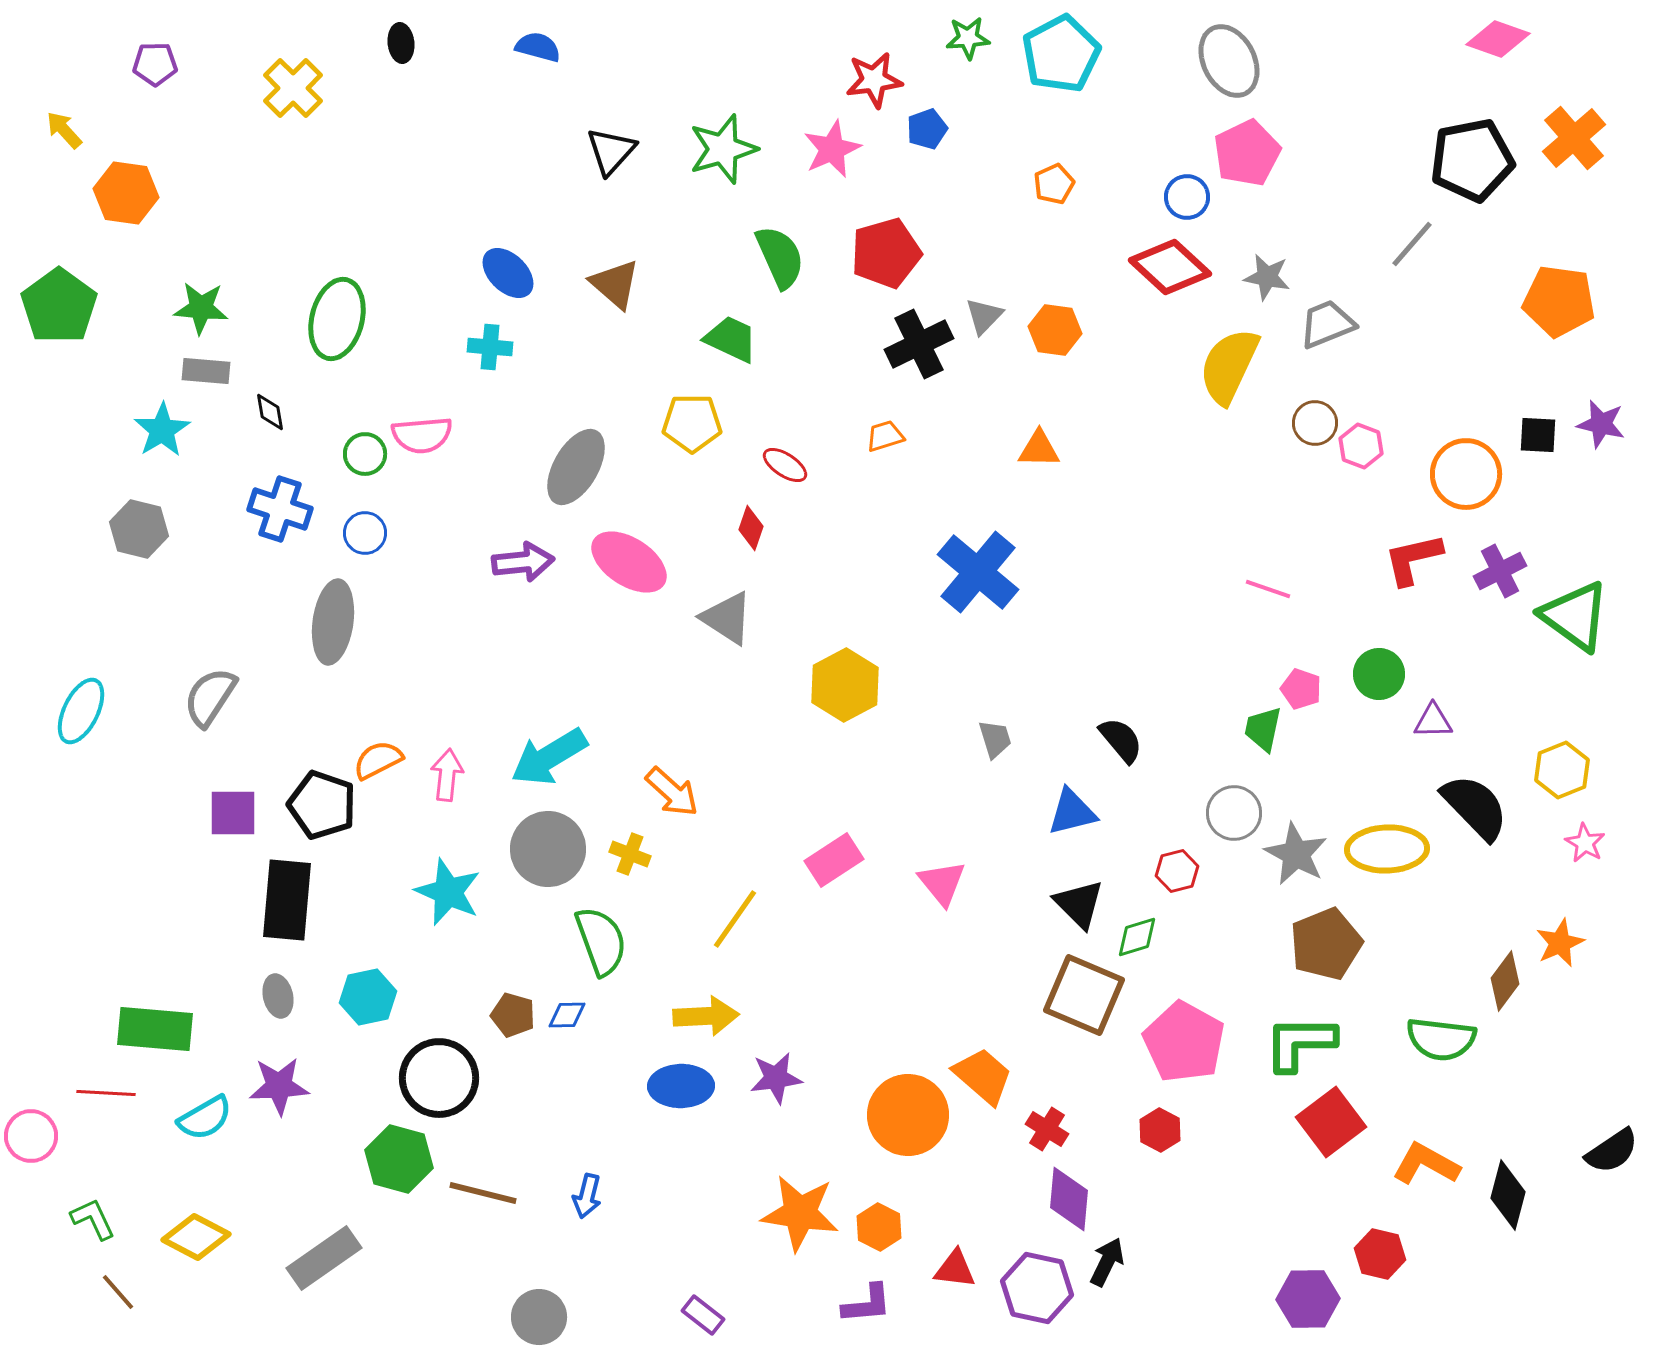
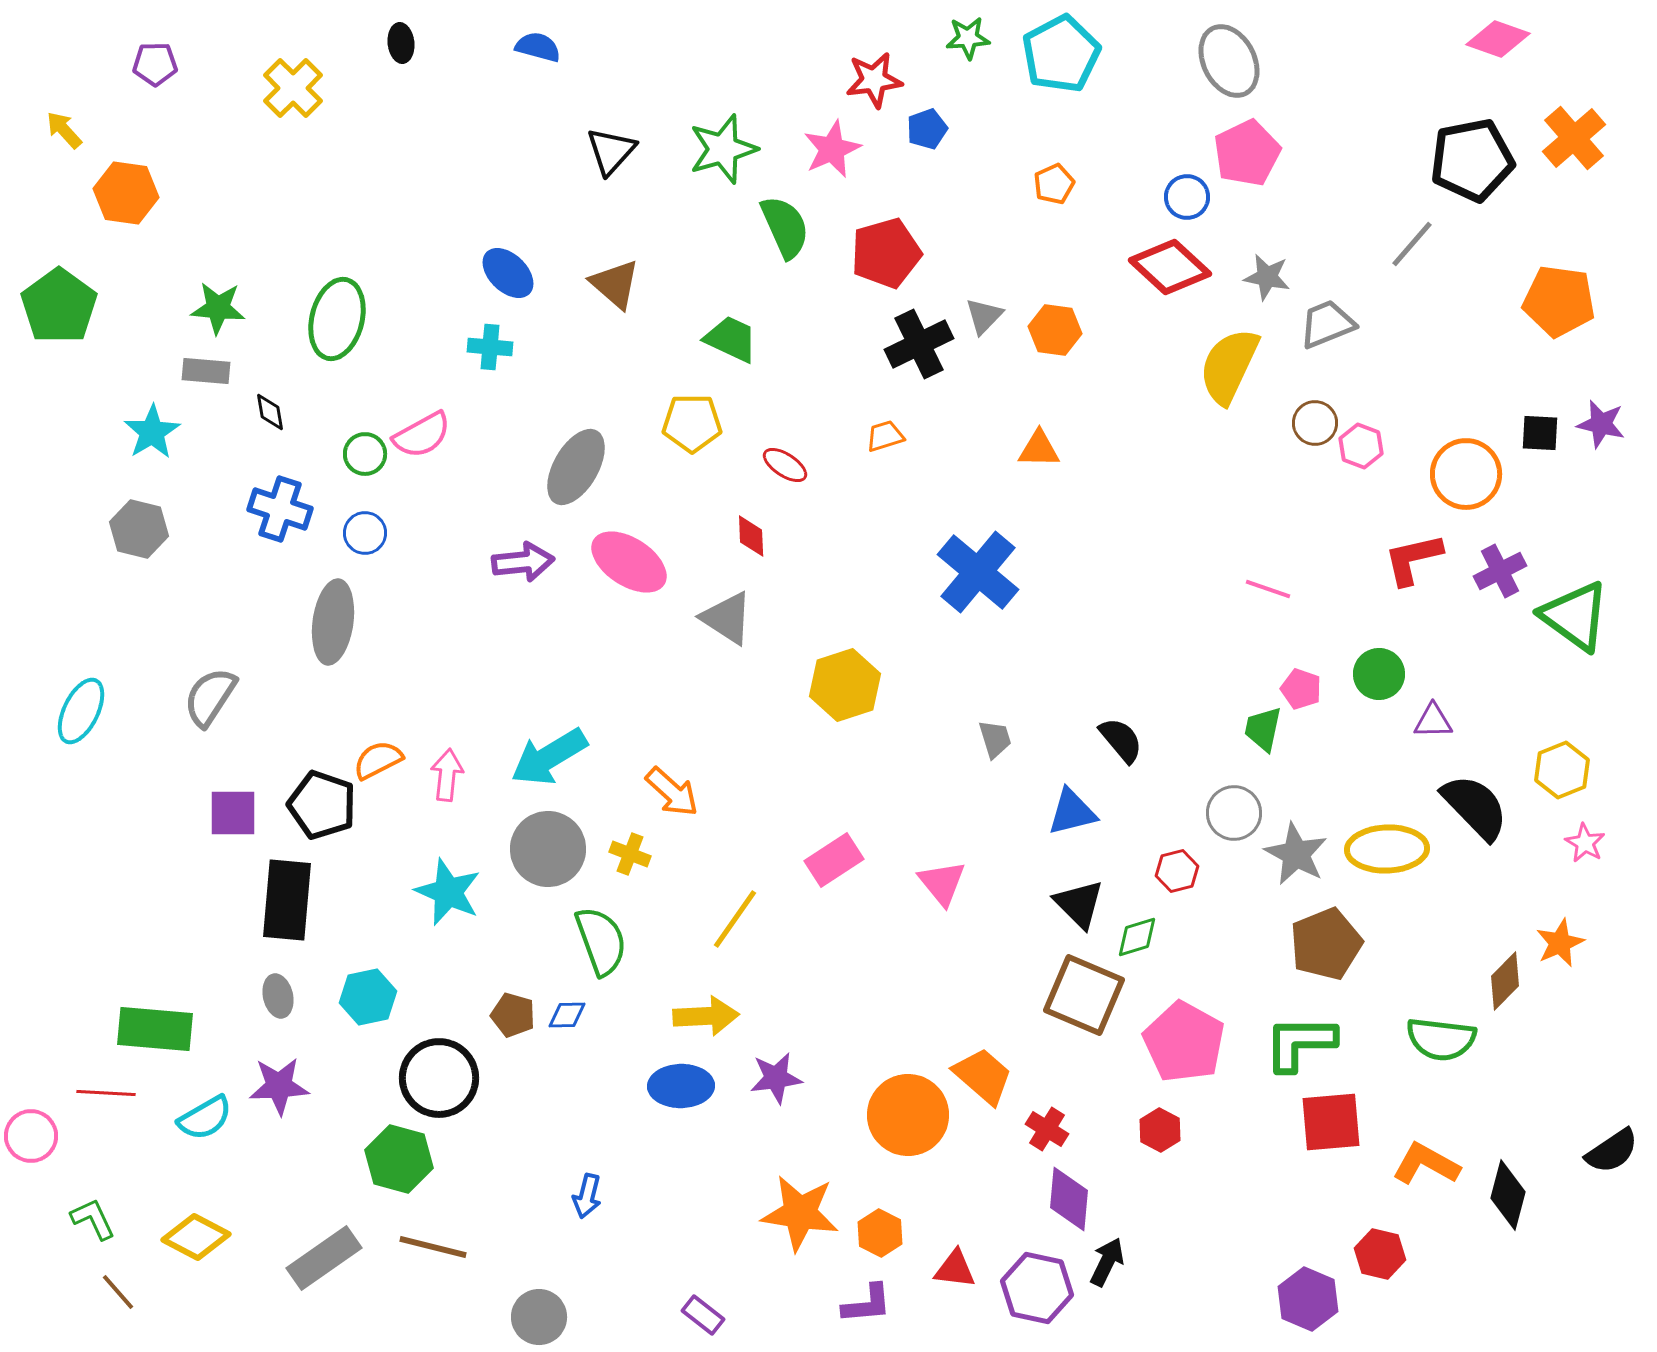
green semicircle at (780, 257): moved 5 px right, 30 px up
green star at (201, 308): moved 17 px right
cyan star at (162, 430): moved 10 px left, 2 px down
pink semicircle at (422, 435): rotated 24 degrees counterclockwise
black square at (1538, 435): moved 2 px right, 2 px up
red diamond at (751, 528): moved 8 px down; rotated 21 degrees counterclockwise
yellow hexagon at (845, 685): rotated 10 degrees clockwise
brown diamond at (1505, 981): rotated 8 degrees clockwise
red square at (1331, 1122): rotated 32 degrees clockwise
brown line at (483, 1193): moved 50 px left, 54 px down
orange hexagon at (879, 1227): moved 1 px right, 6 px down
purple hexagon at (1308, 1299): rotated 24 degrees clockwise
